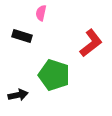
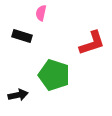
red L-shape: moved 1 px right; rotated 20 degrees clockwise
